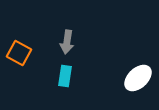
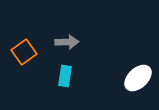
gray arrow: rotated 100 degrees counterclockwise
orange square: moved 5 px right, 1 px up; rotated 25 degrees clockwise
